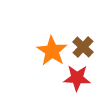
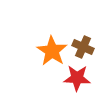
brown cross: rotated 20 degrees counterclockwise
